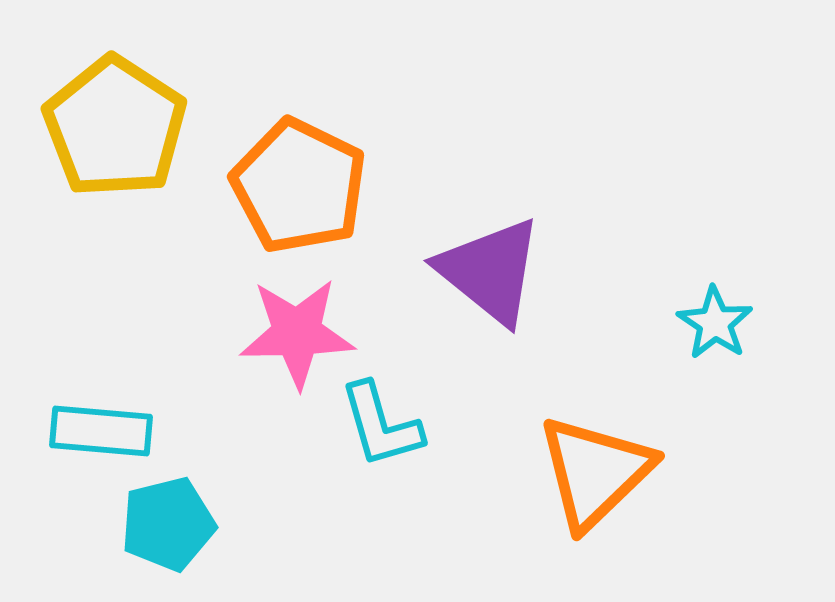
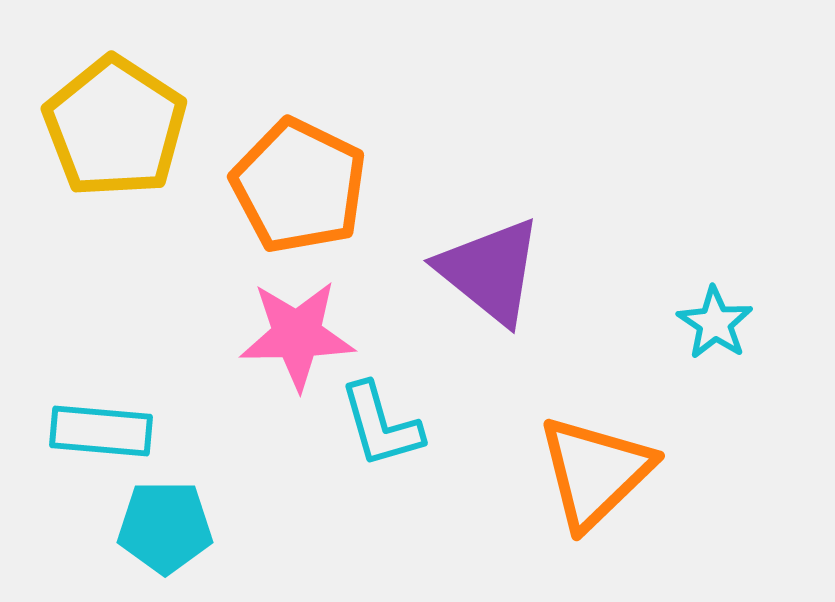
pink star: moved 2 px down
cyan pentagon: moved 3 px left, 3 px down; rotated 14 degrees clockwise
